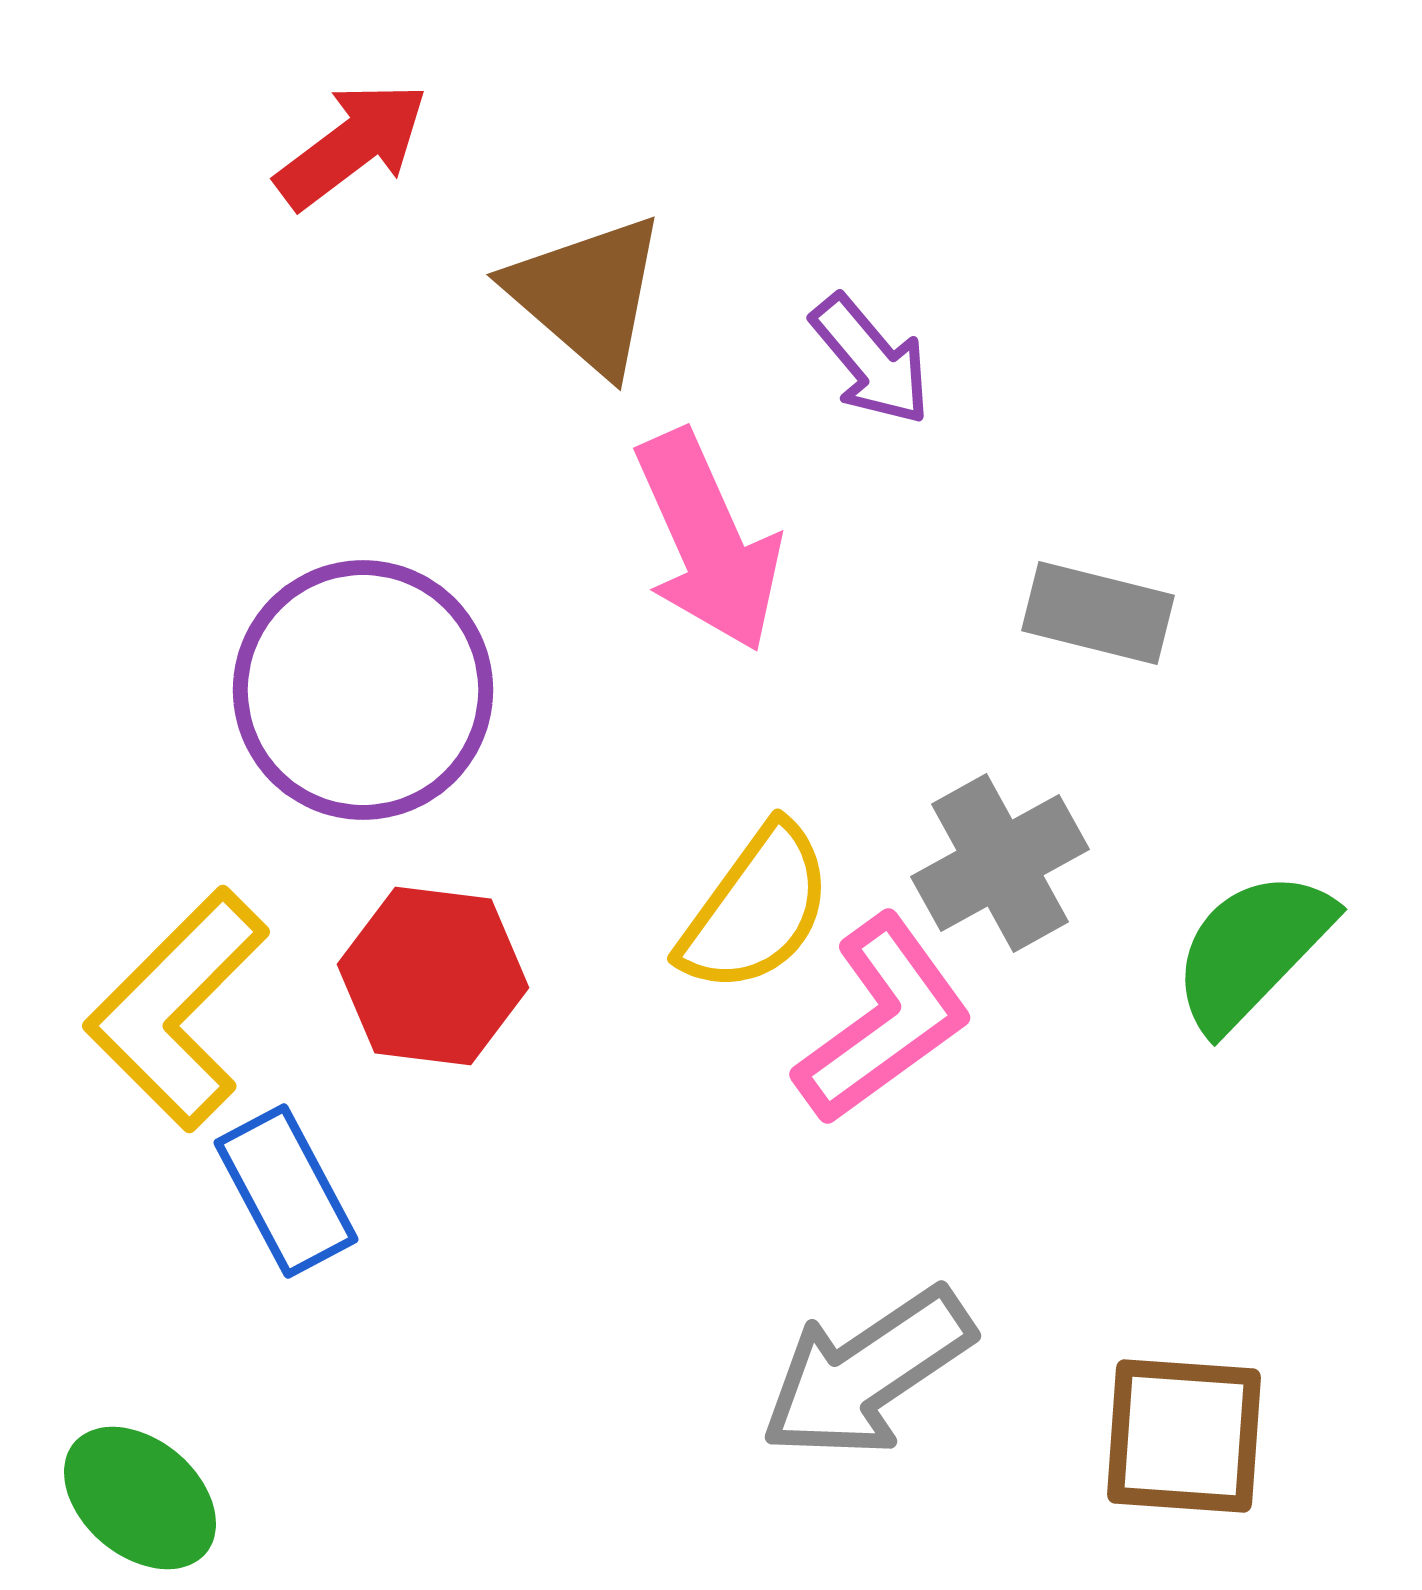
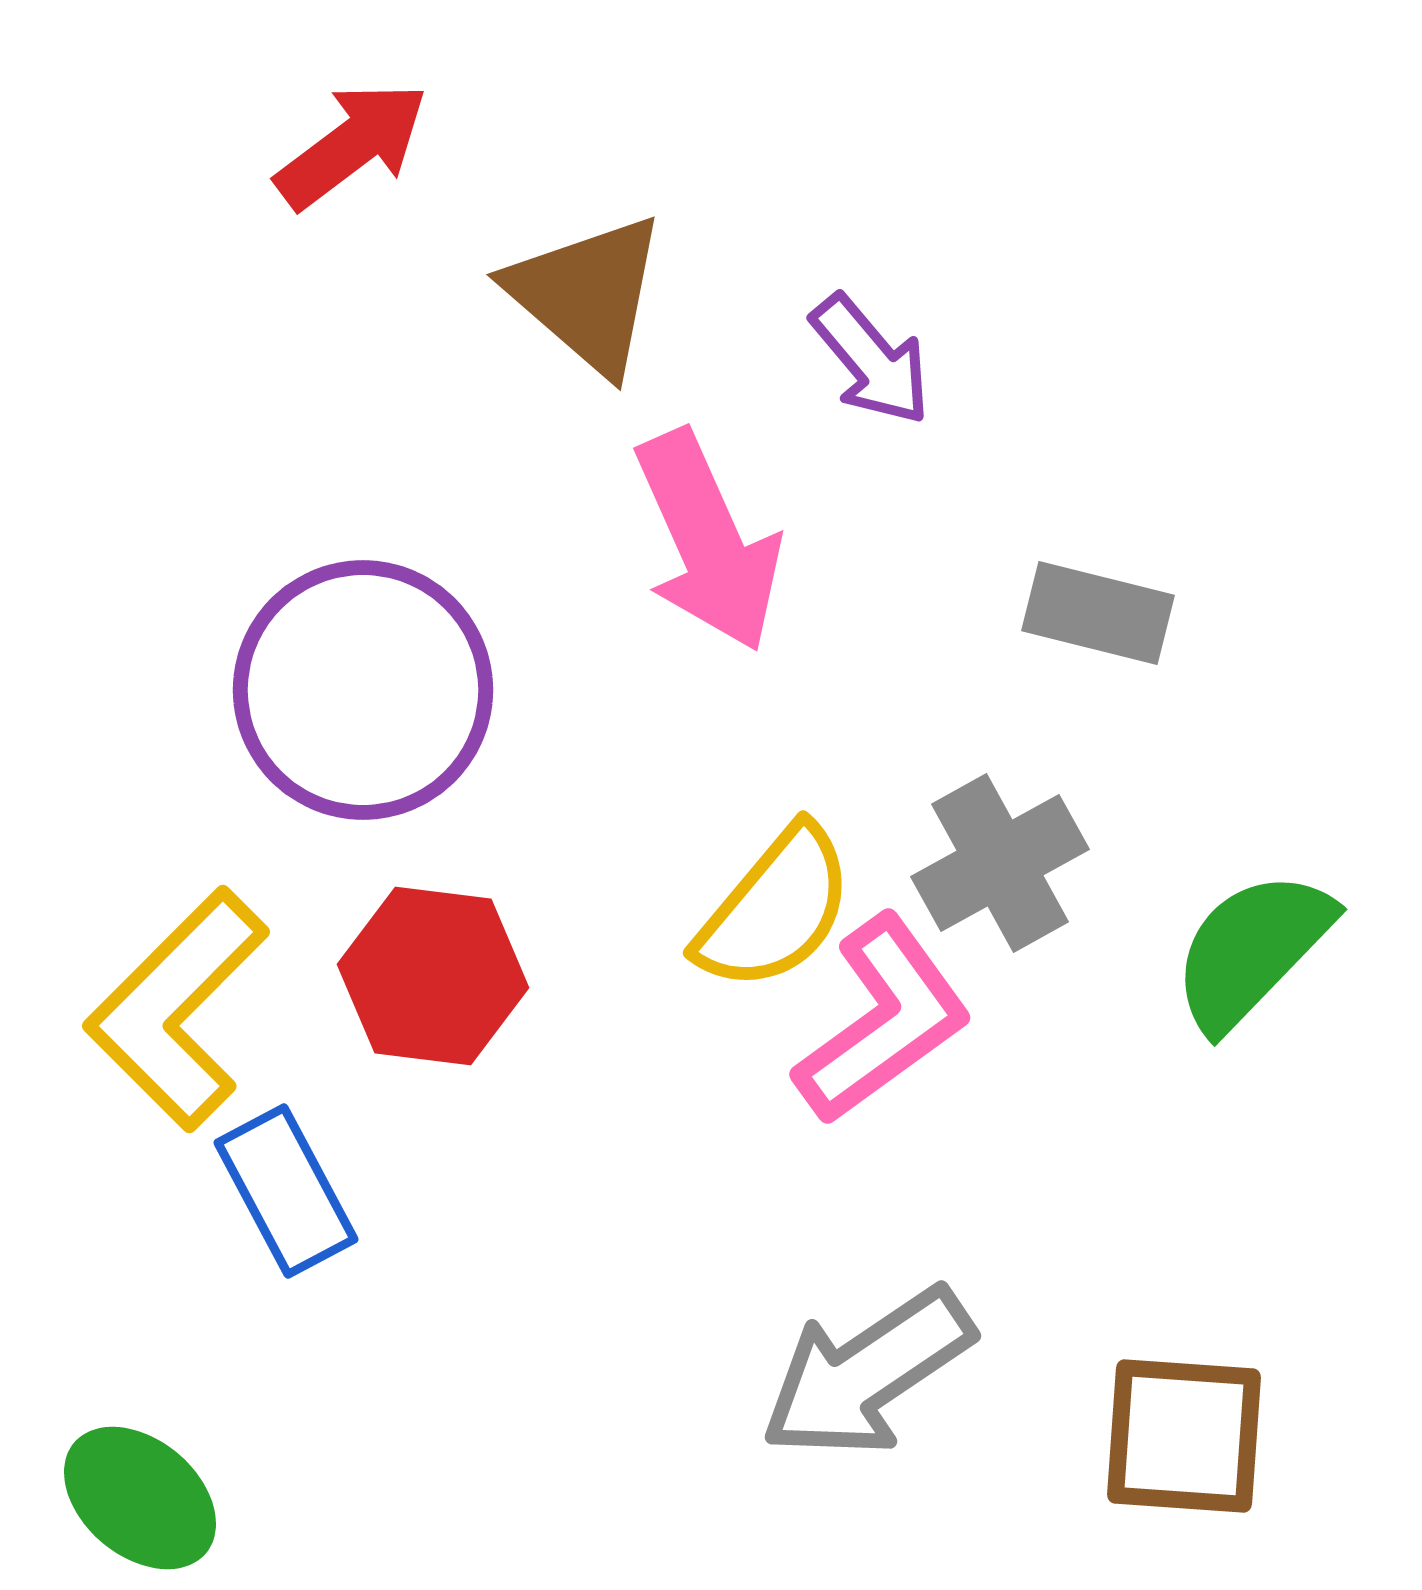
yellow semicircle: moved 19 px right; rotated 4 degrees clockwise
